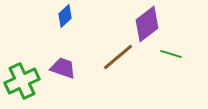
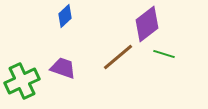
green line: moved 7 px left
